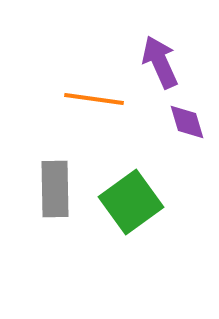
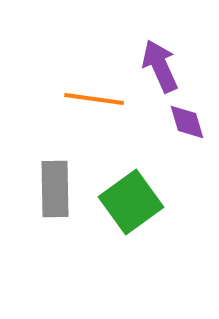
purple arrow: moved 4 px down
